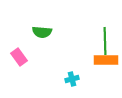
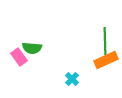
green semicircle: moved 10 px left, 16 px down
orange rectangle: rotated 25 degrees counterclockwise
cyan cross: rotated 32 degrees counterclockwise
